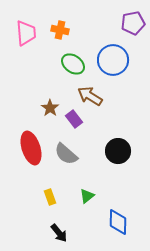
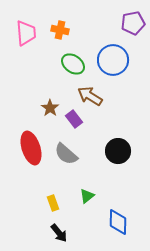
yellow rectangle: moved 3 px right, 6 px down
